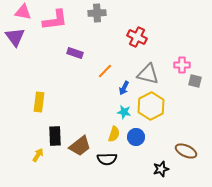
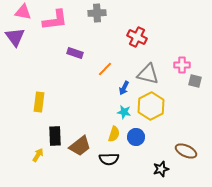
orange line: moved 2 px up
black semicircle: moved 2 px right
